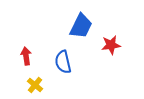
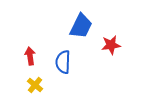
red arrow: moved 4 px right
blue semicircle: rotated 15 degrees clockwise
